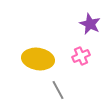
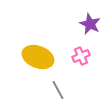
yellow ellipse: moved 2 px up; rotated 12 degrees clockwise
